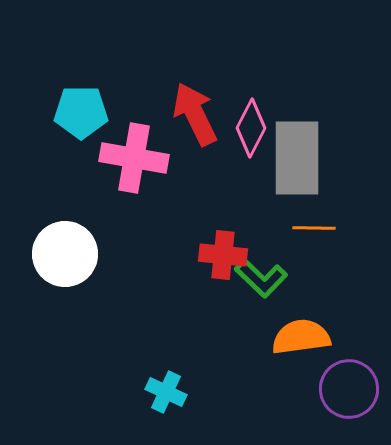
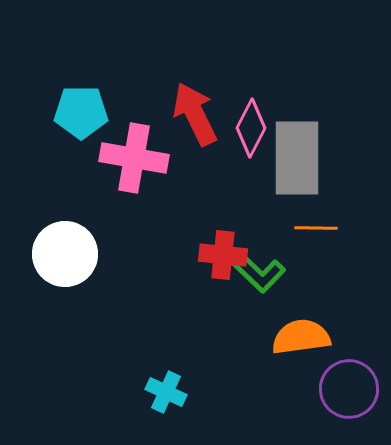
orange line: moved 2 px right
green L-shape: moved 2 px left, 5 px up
